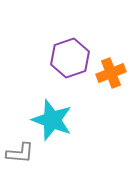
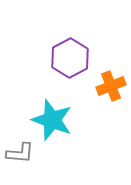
purple hexagon: rotated 9 degrees counterclockwise
orange cross: moved 13 px down
